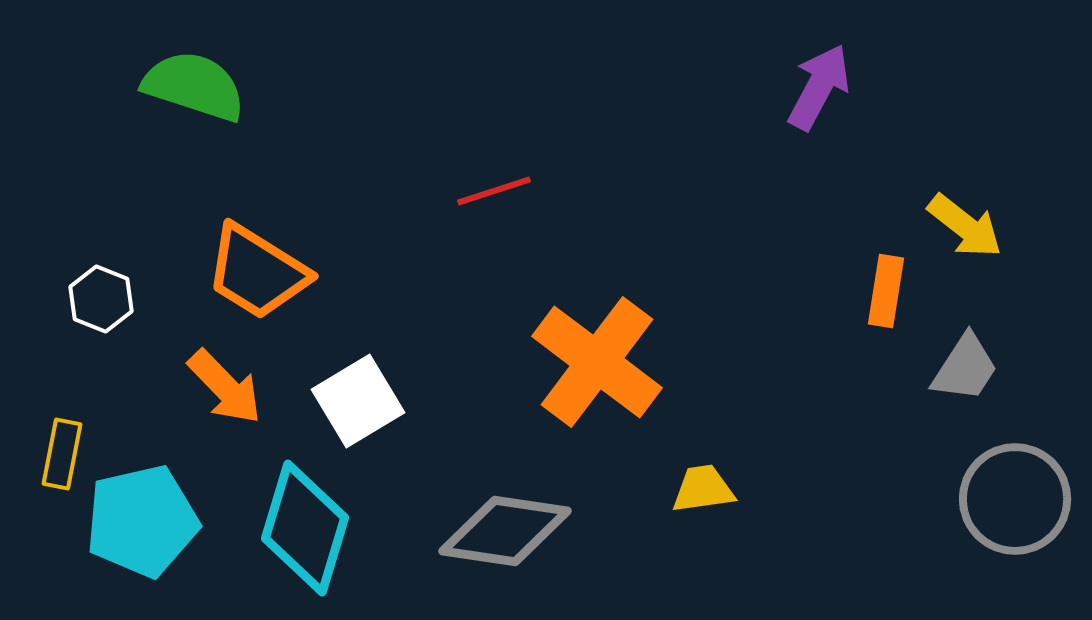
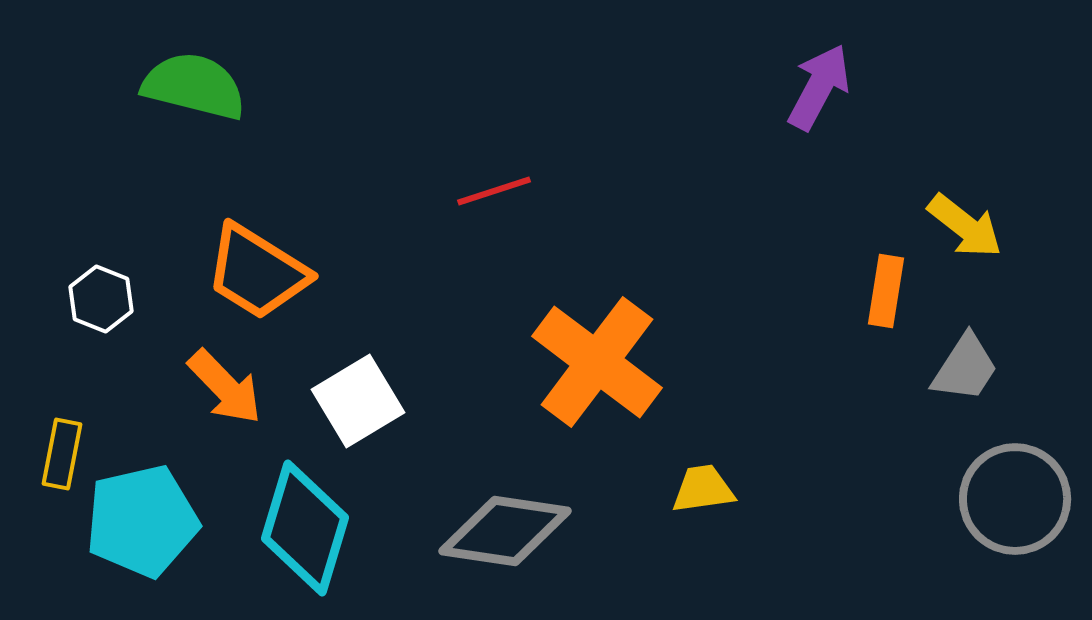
green semicircle: rotated 4 degrees counterclockwise
